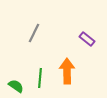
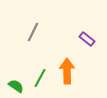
gray line: moved 1 px left, 1 px up
green line: rotated 24 degrees clockwise
